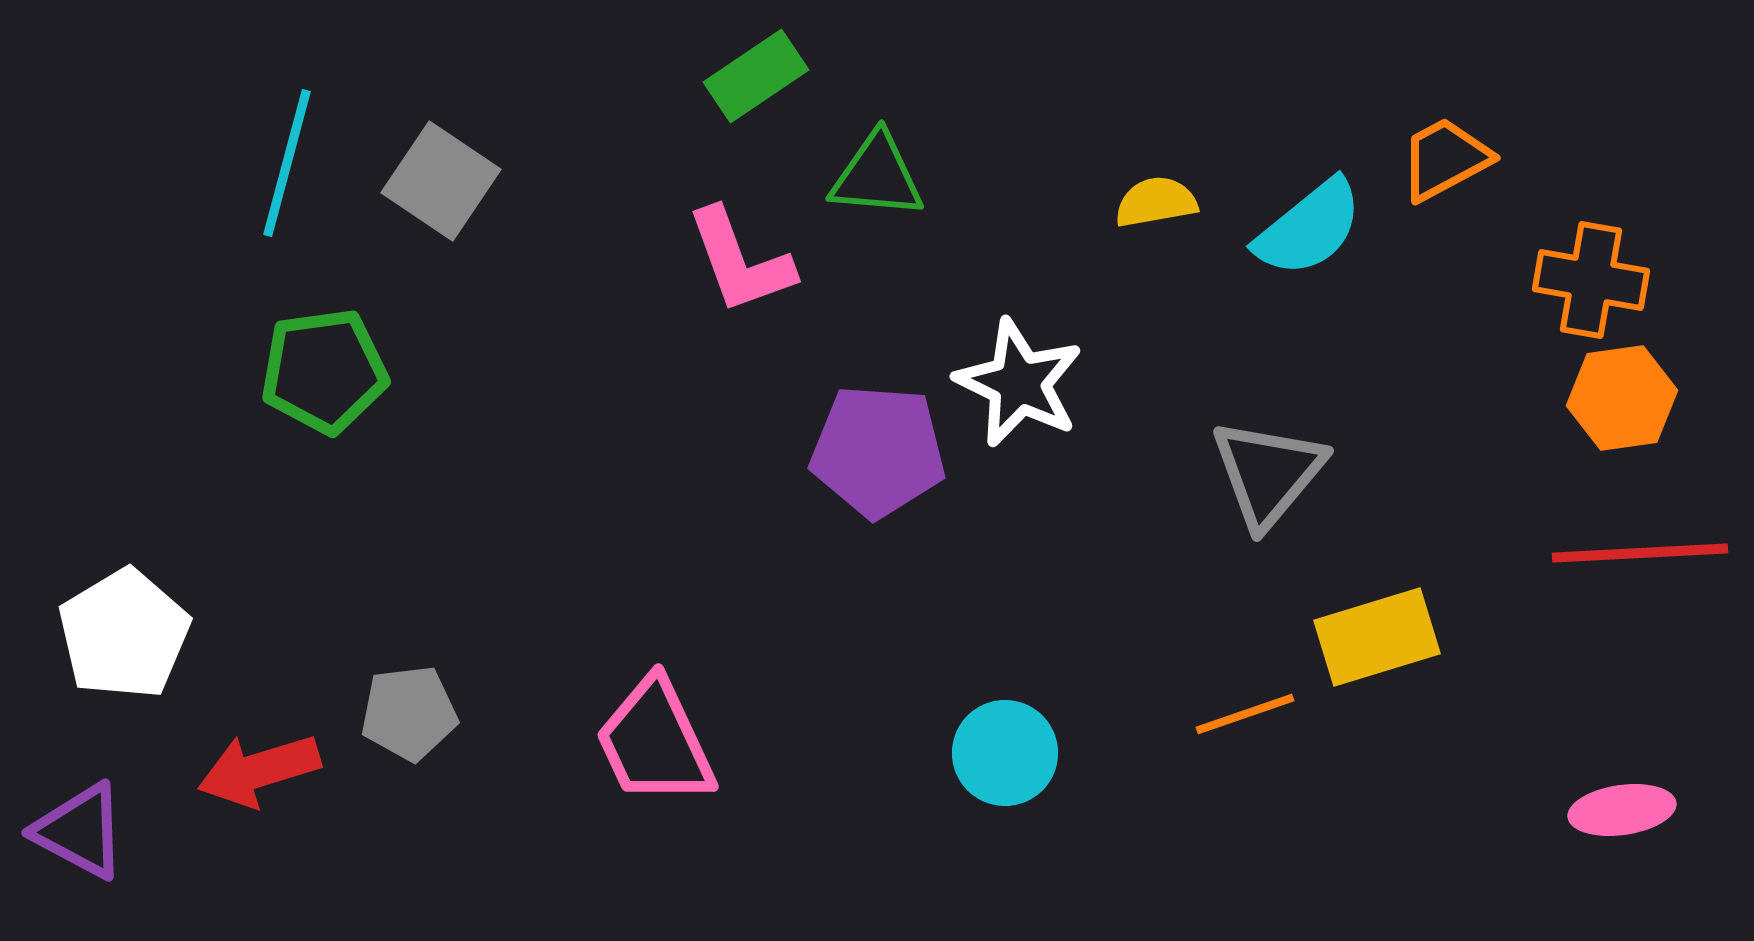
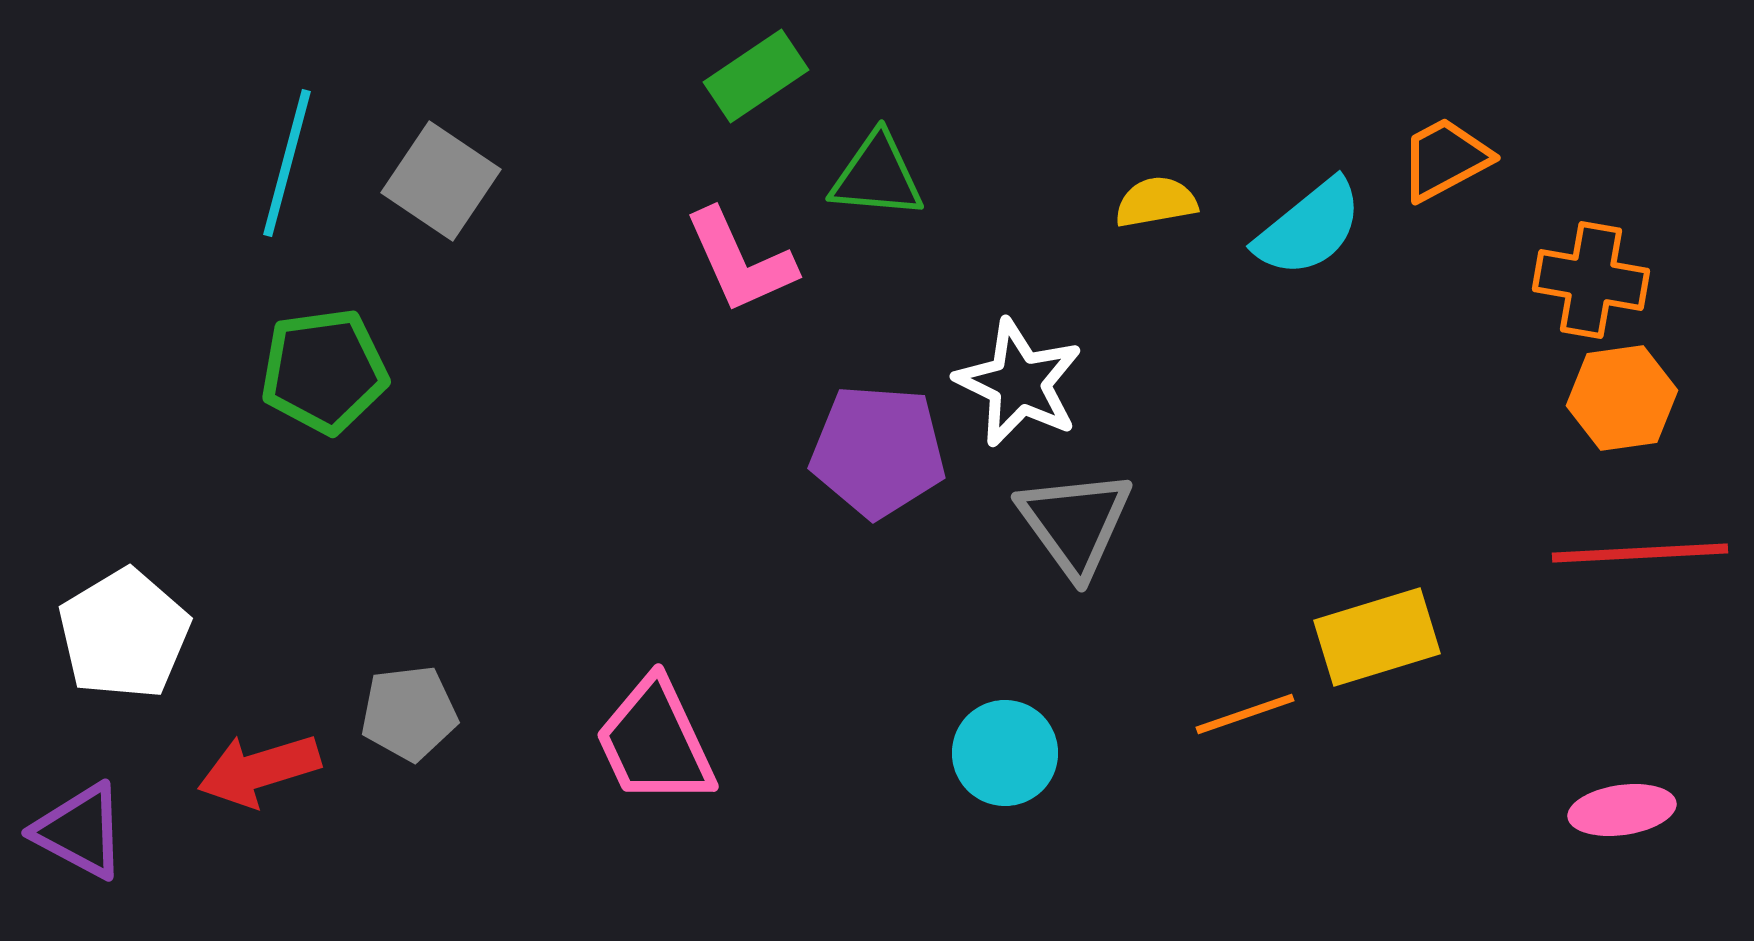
pink L-shape: rotated 4 degrees counterclockwise
gray triangle: moved 193 px left, 50 px down; rotated 16 degrees counterclockwise
